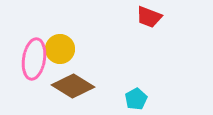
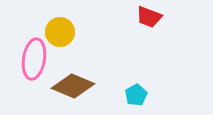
yellow circle: moved 17 px up
brown diamond: rotated 9 degrees counterclockwise
cyan pentagon: moved 4 px up
